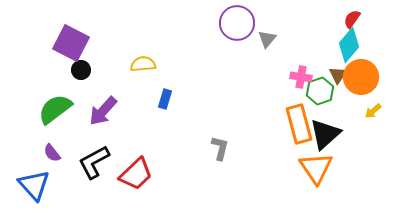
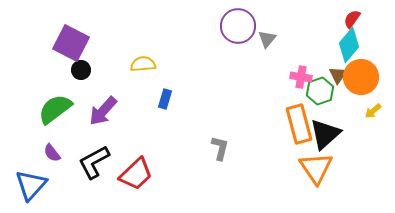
purple circle: moved 1 px right, 3 px down
blue triangle: moved 3 px left; rotated 24 degrees clockwise
